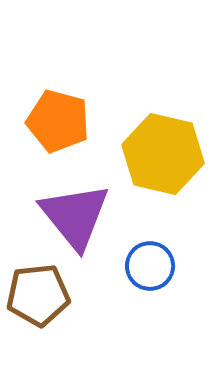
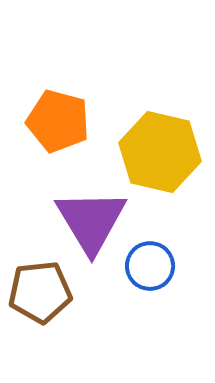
yellow hexagon: moved 3 px left, 2 px up
purple triangle: moved 16 px right, 5 px down; rotated 8 degrees clockwise
brown pentagon: moved 2 px right, 3 px up
